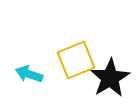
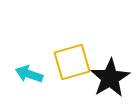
yellow square: moved 4 px left, 2 px down; rotated 6 degrees clockwise
